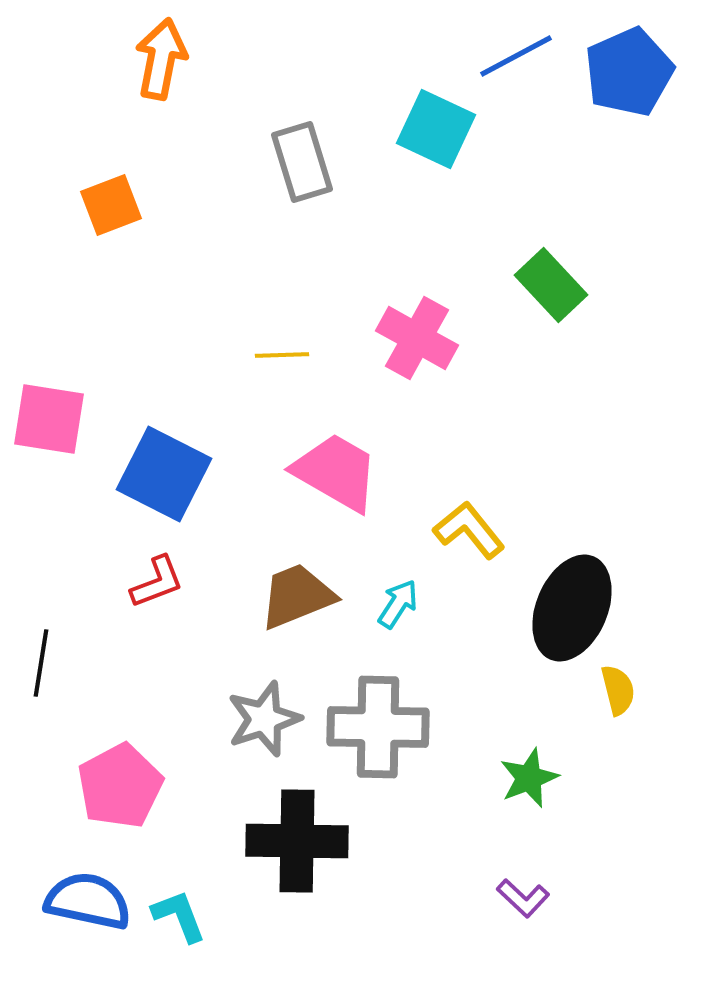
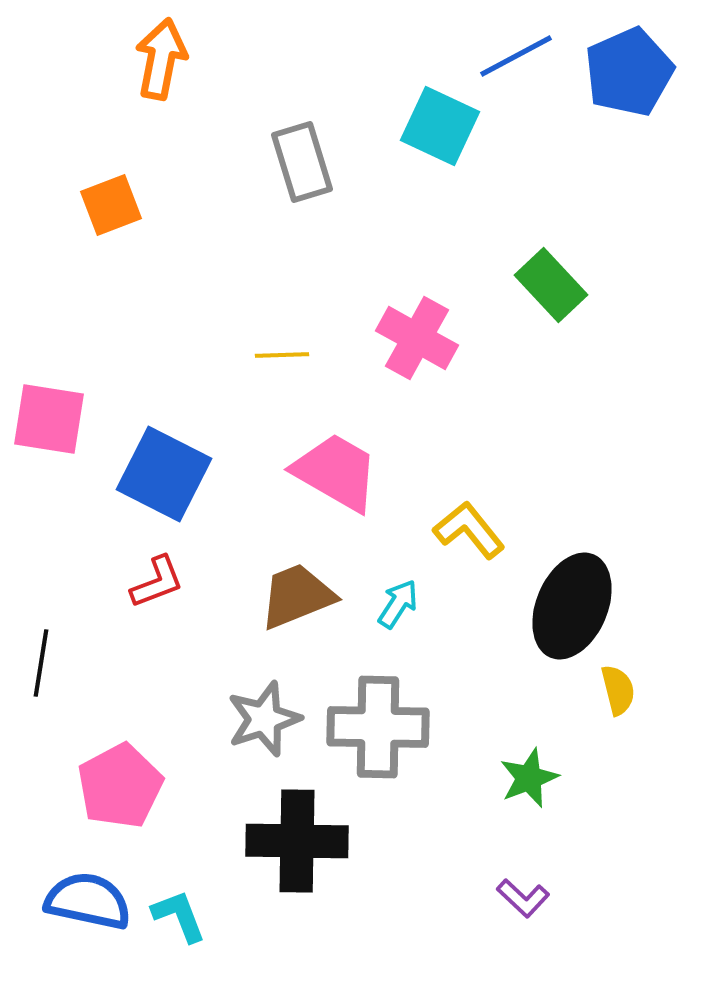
cyan square: moved 4 px right, 3 px up
black ellipse: moved 2 px up
